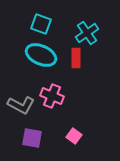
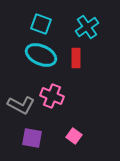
cyan cross: moved 6 px up
